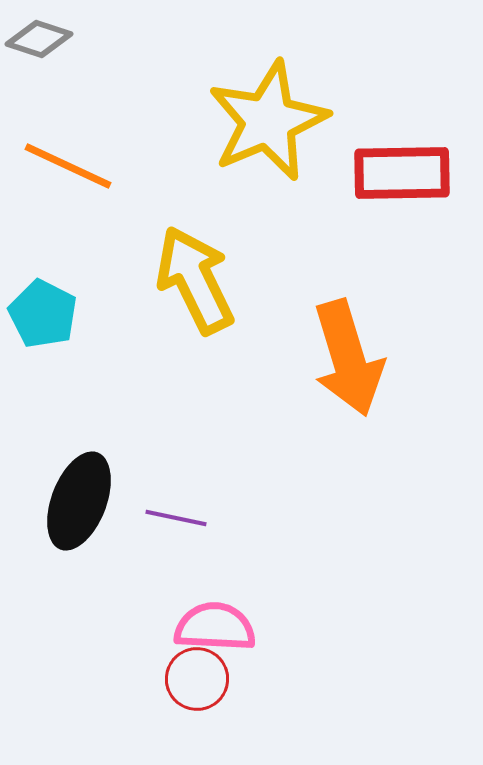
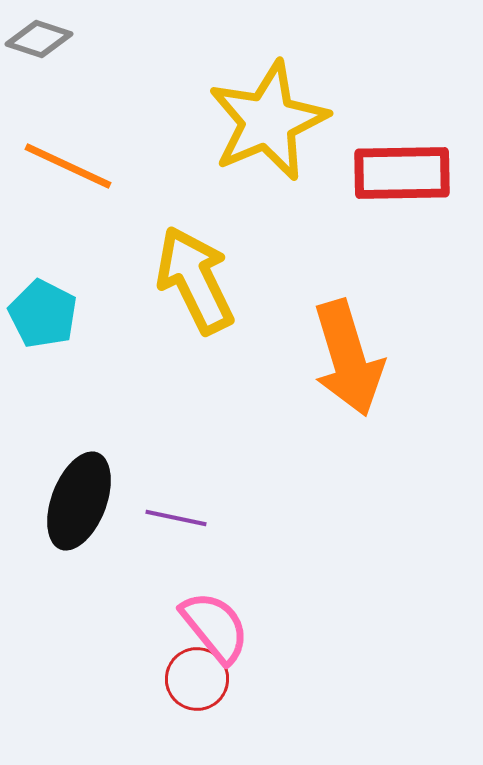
pink semicircle: rotated 48 degrees clockwise
